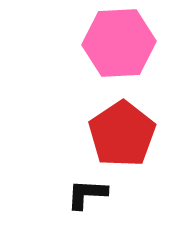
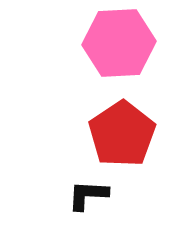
black L-shape: moved 1 px right, 1 px down
